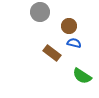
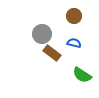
gray circle: moved 2 px right, 22 px down
brown circle: moved 5 px right, 10 px up
green semicircle: moved 1 px up
